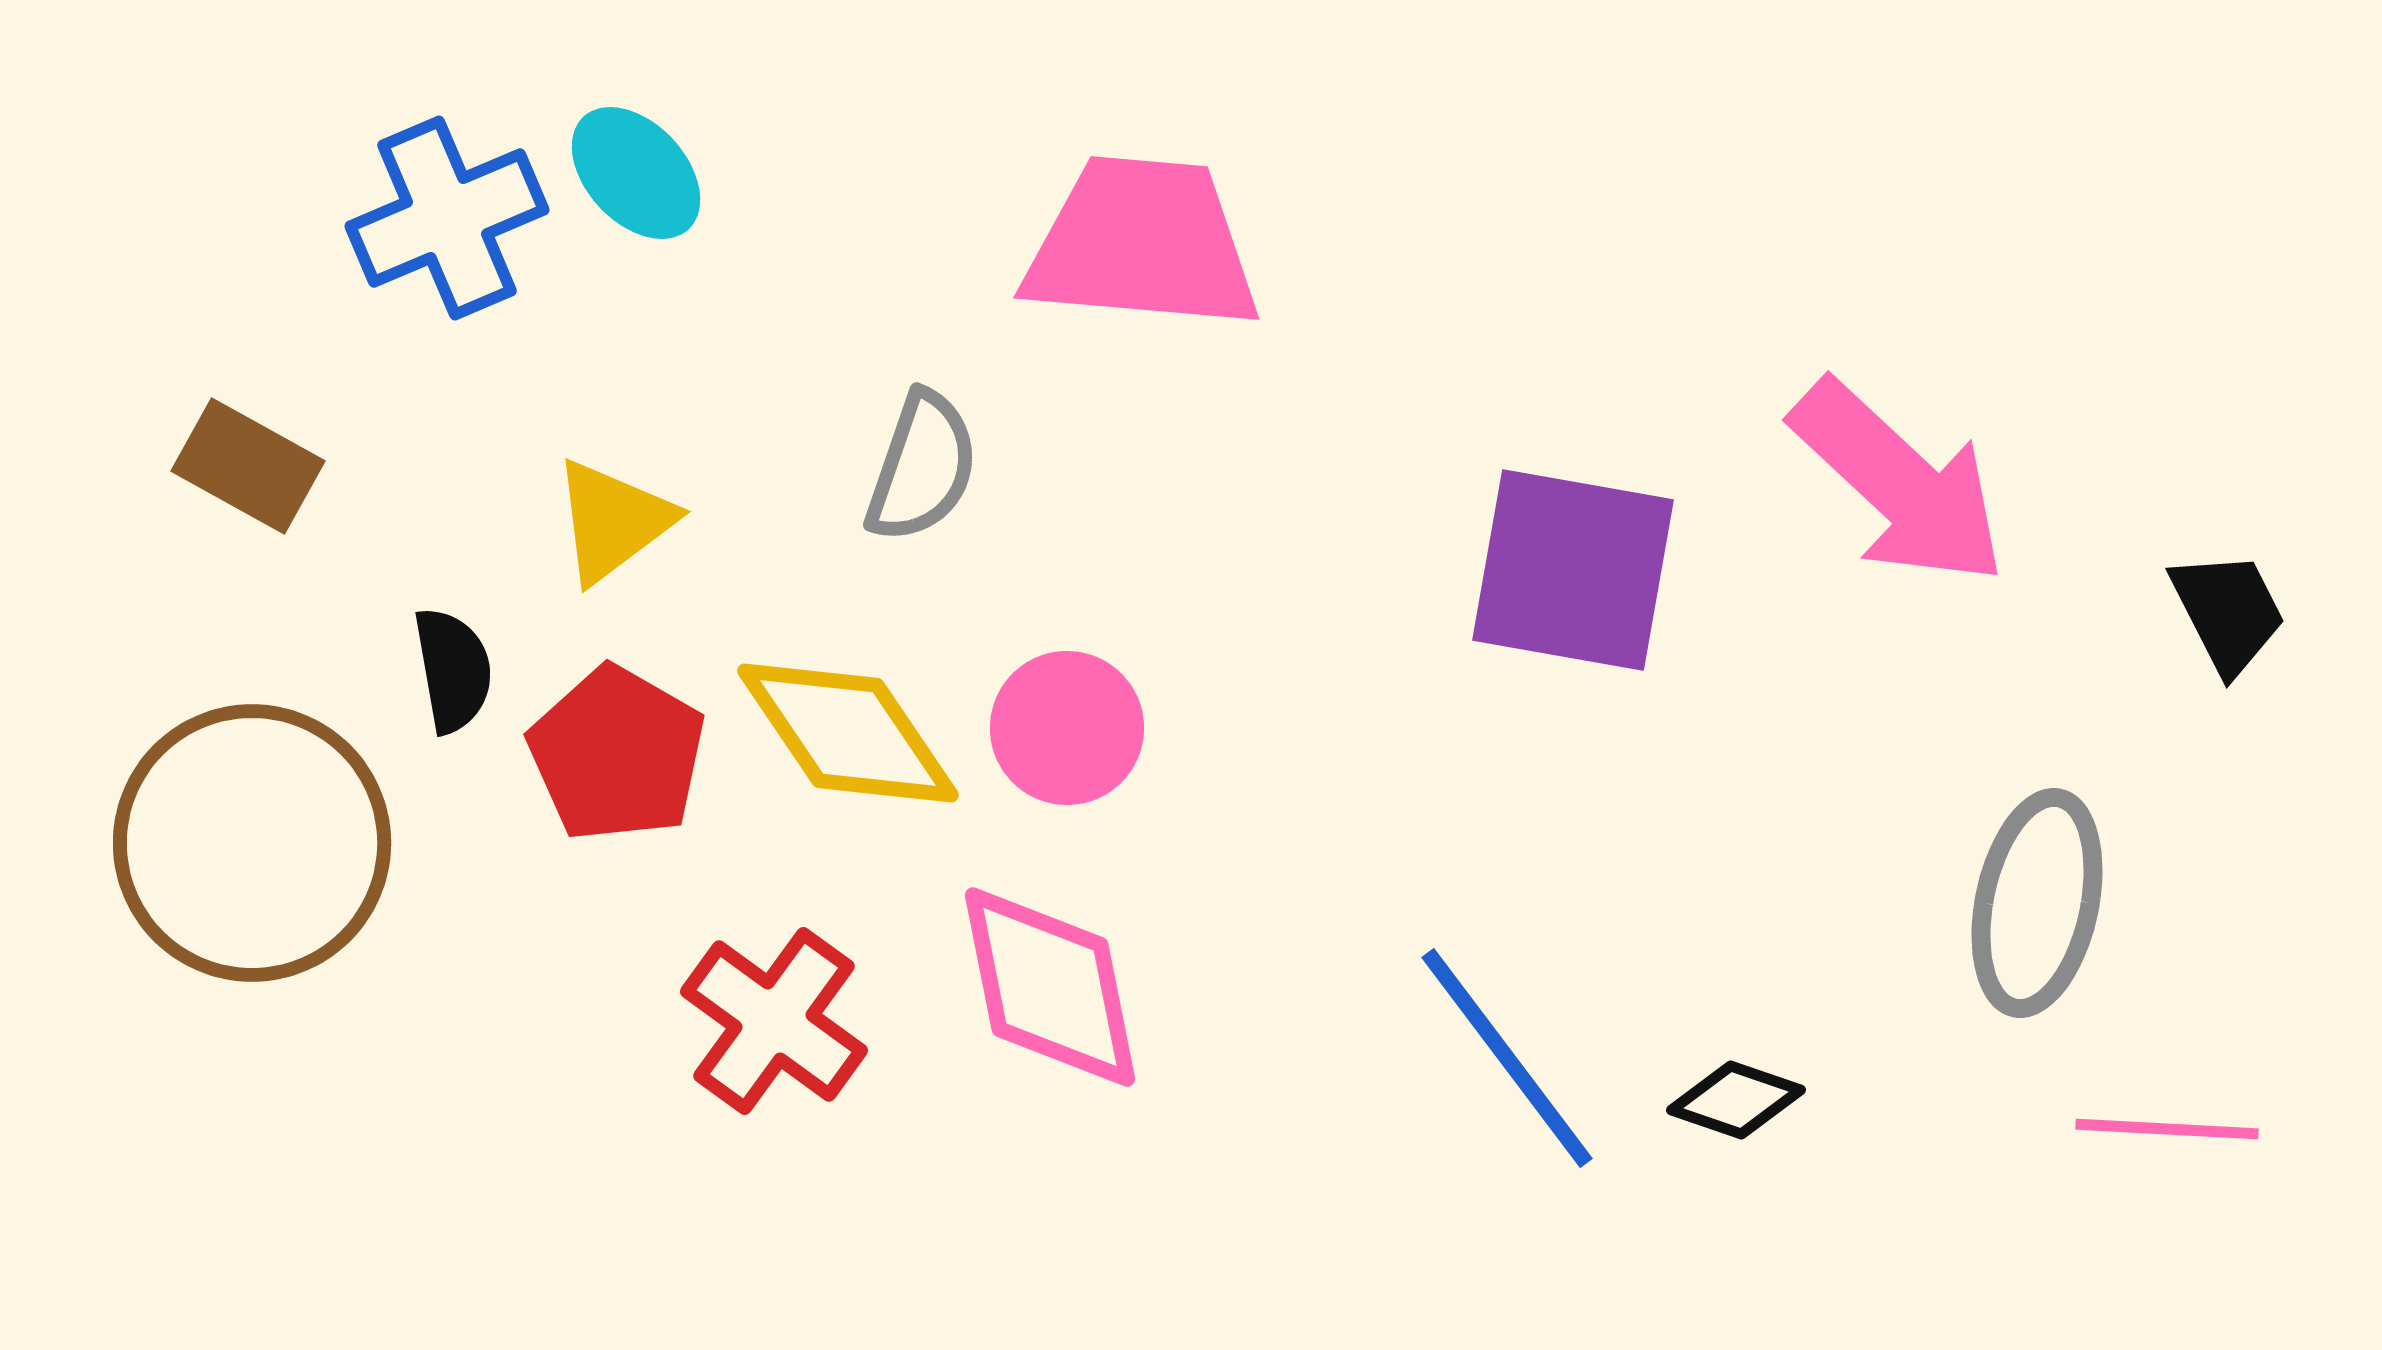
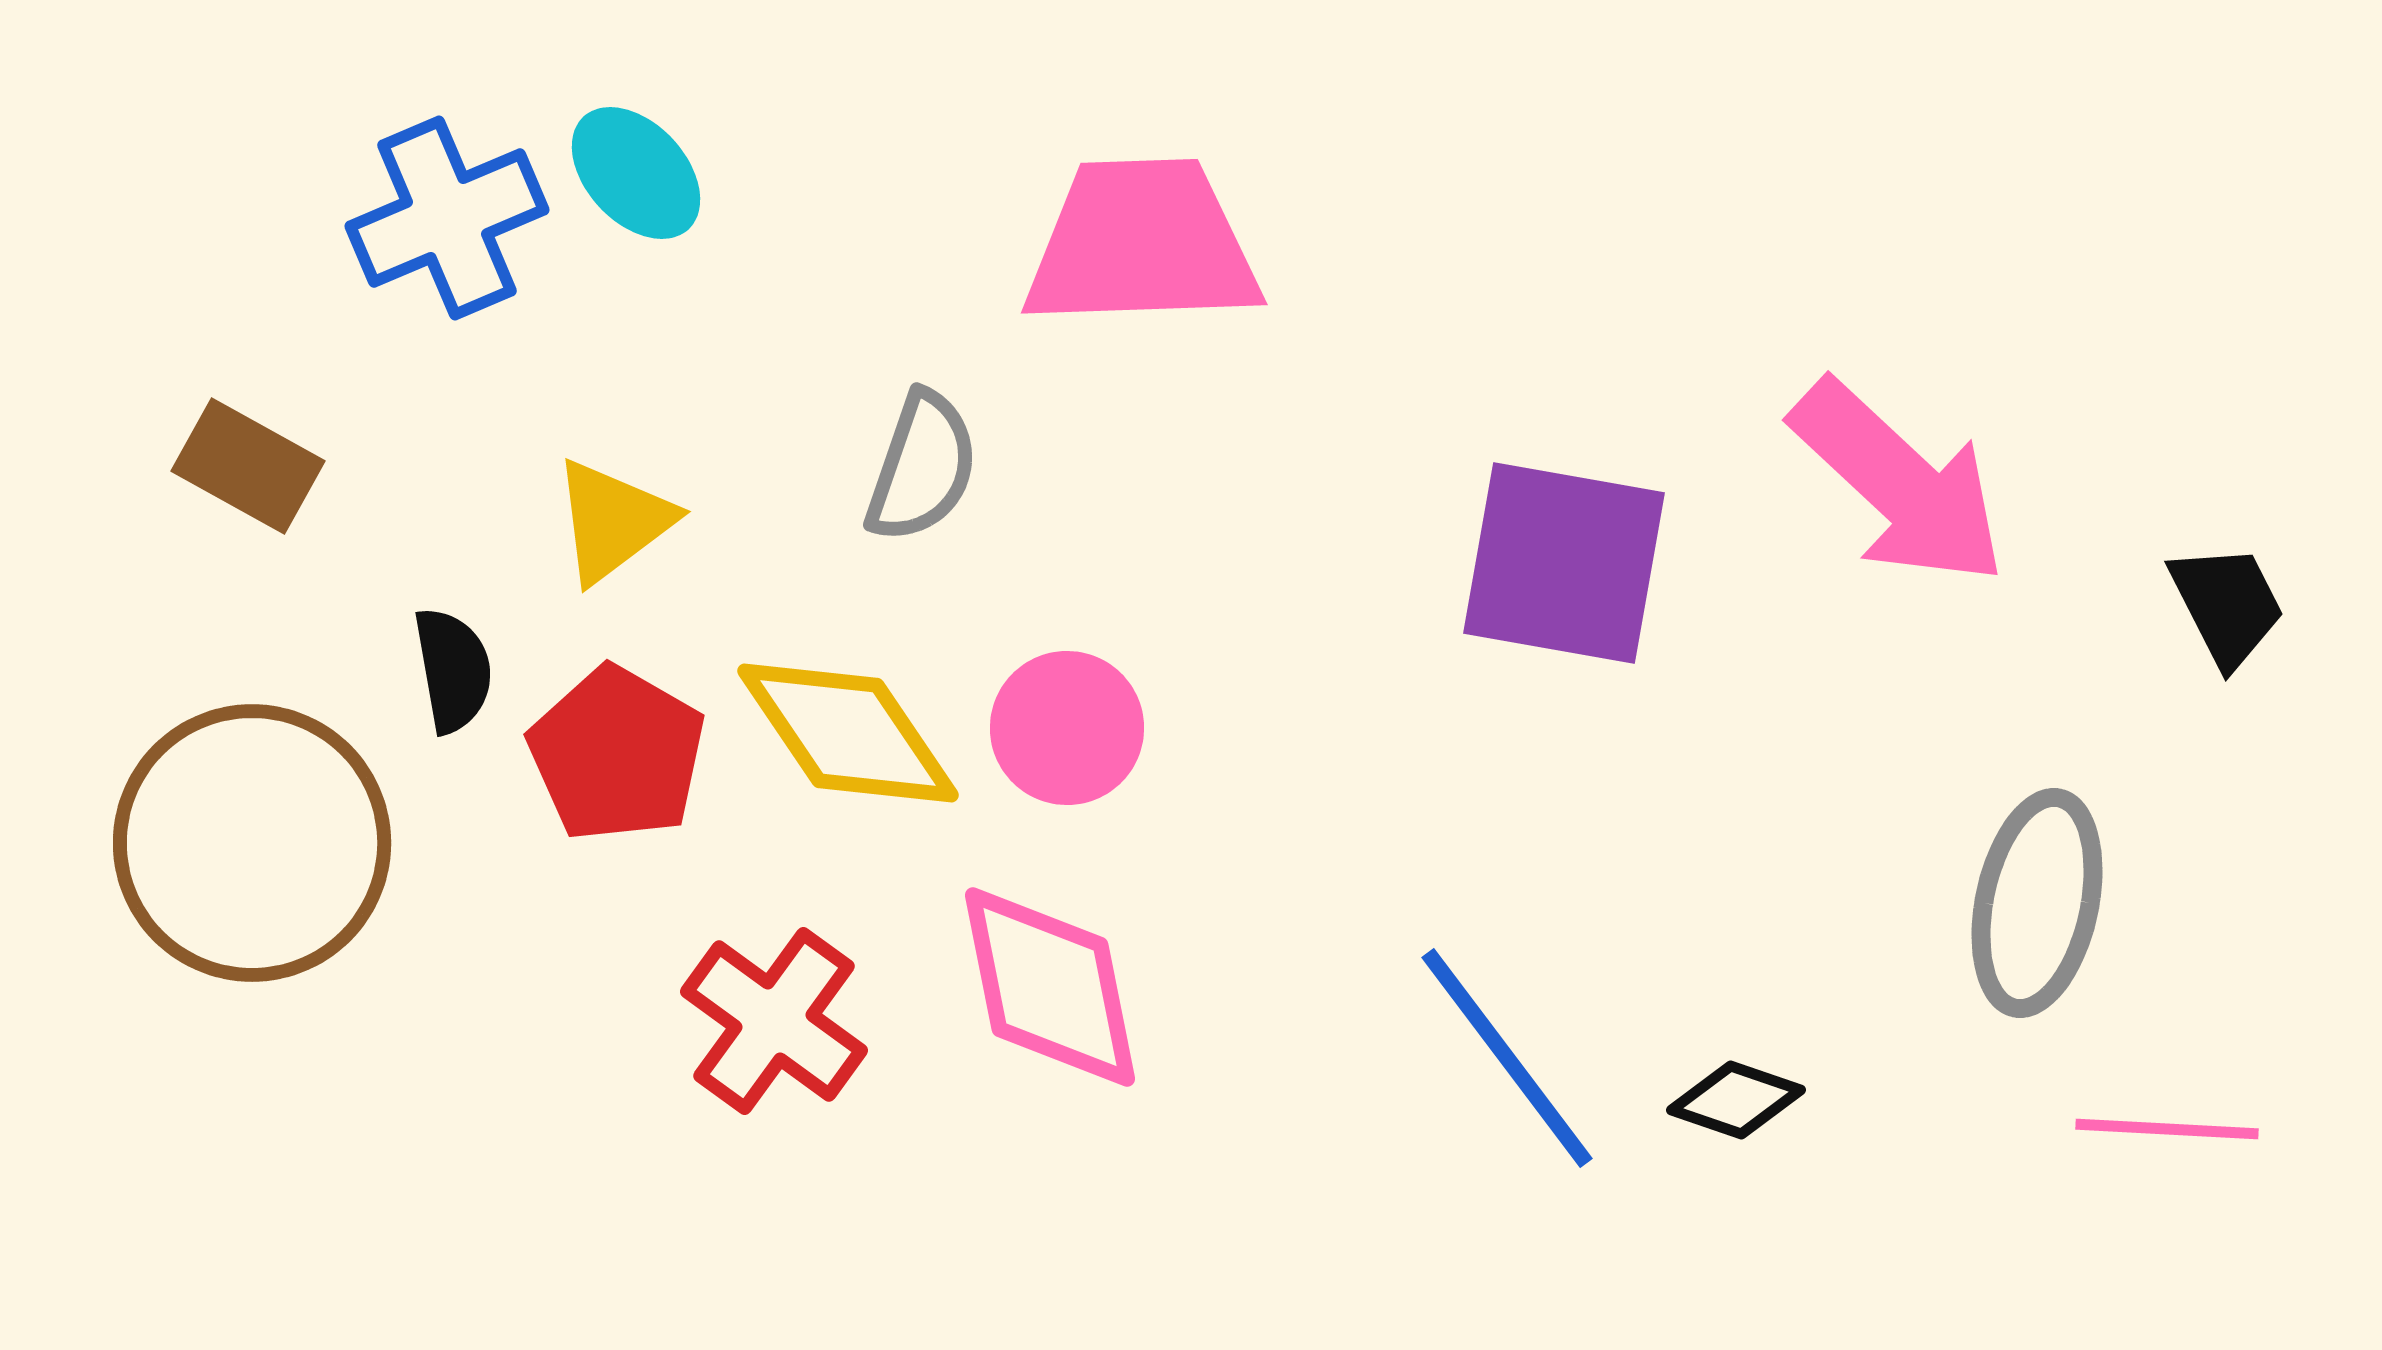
pink trapezoid: rotated 7 degrees counterclockwise
purple square: moved 9 px left, 7 px up
black trapezoid: moved 1 px left, 7 px up
